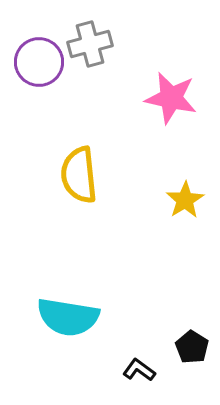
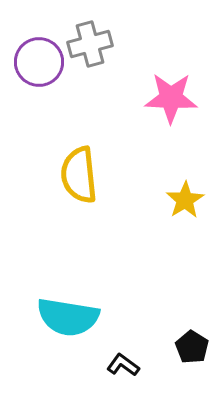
pink star: rotated 10 degrees counterclockwise
black L-shape: moved 16 px left, 5 px up
